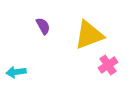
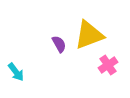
purple semicircle: moved 16 px right, 18 px down
cyan arrow: rotated 120 degrees counterclockwise
